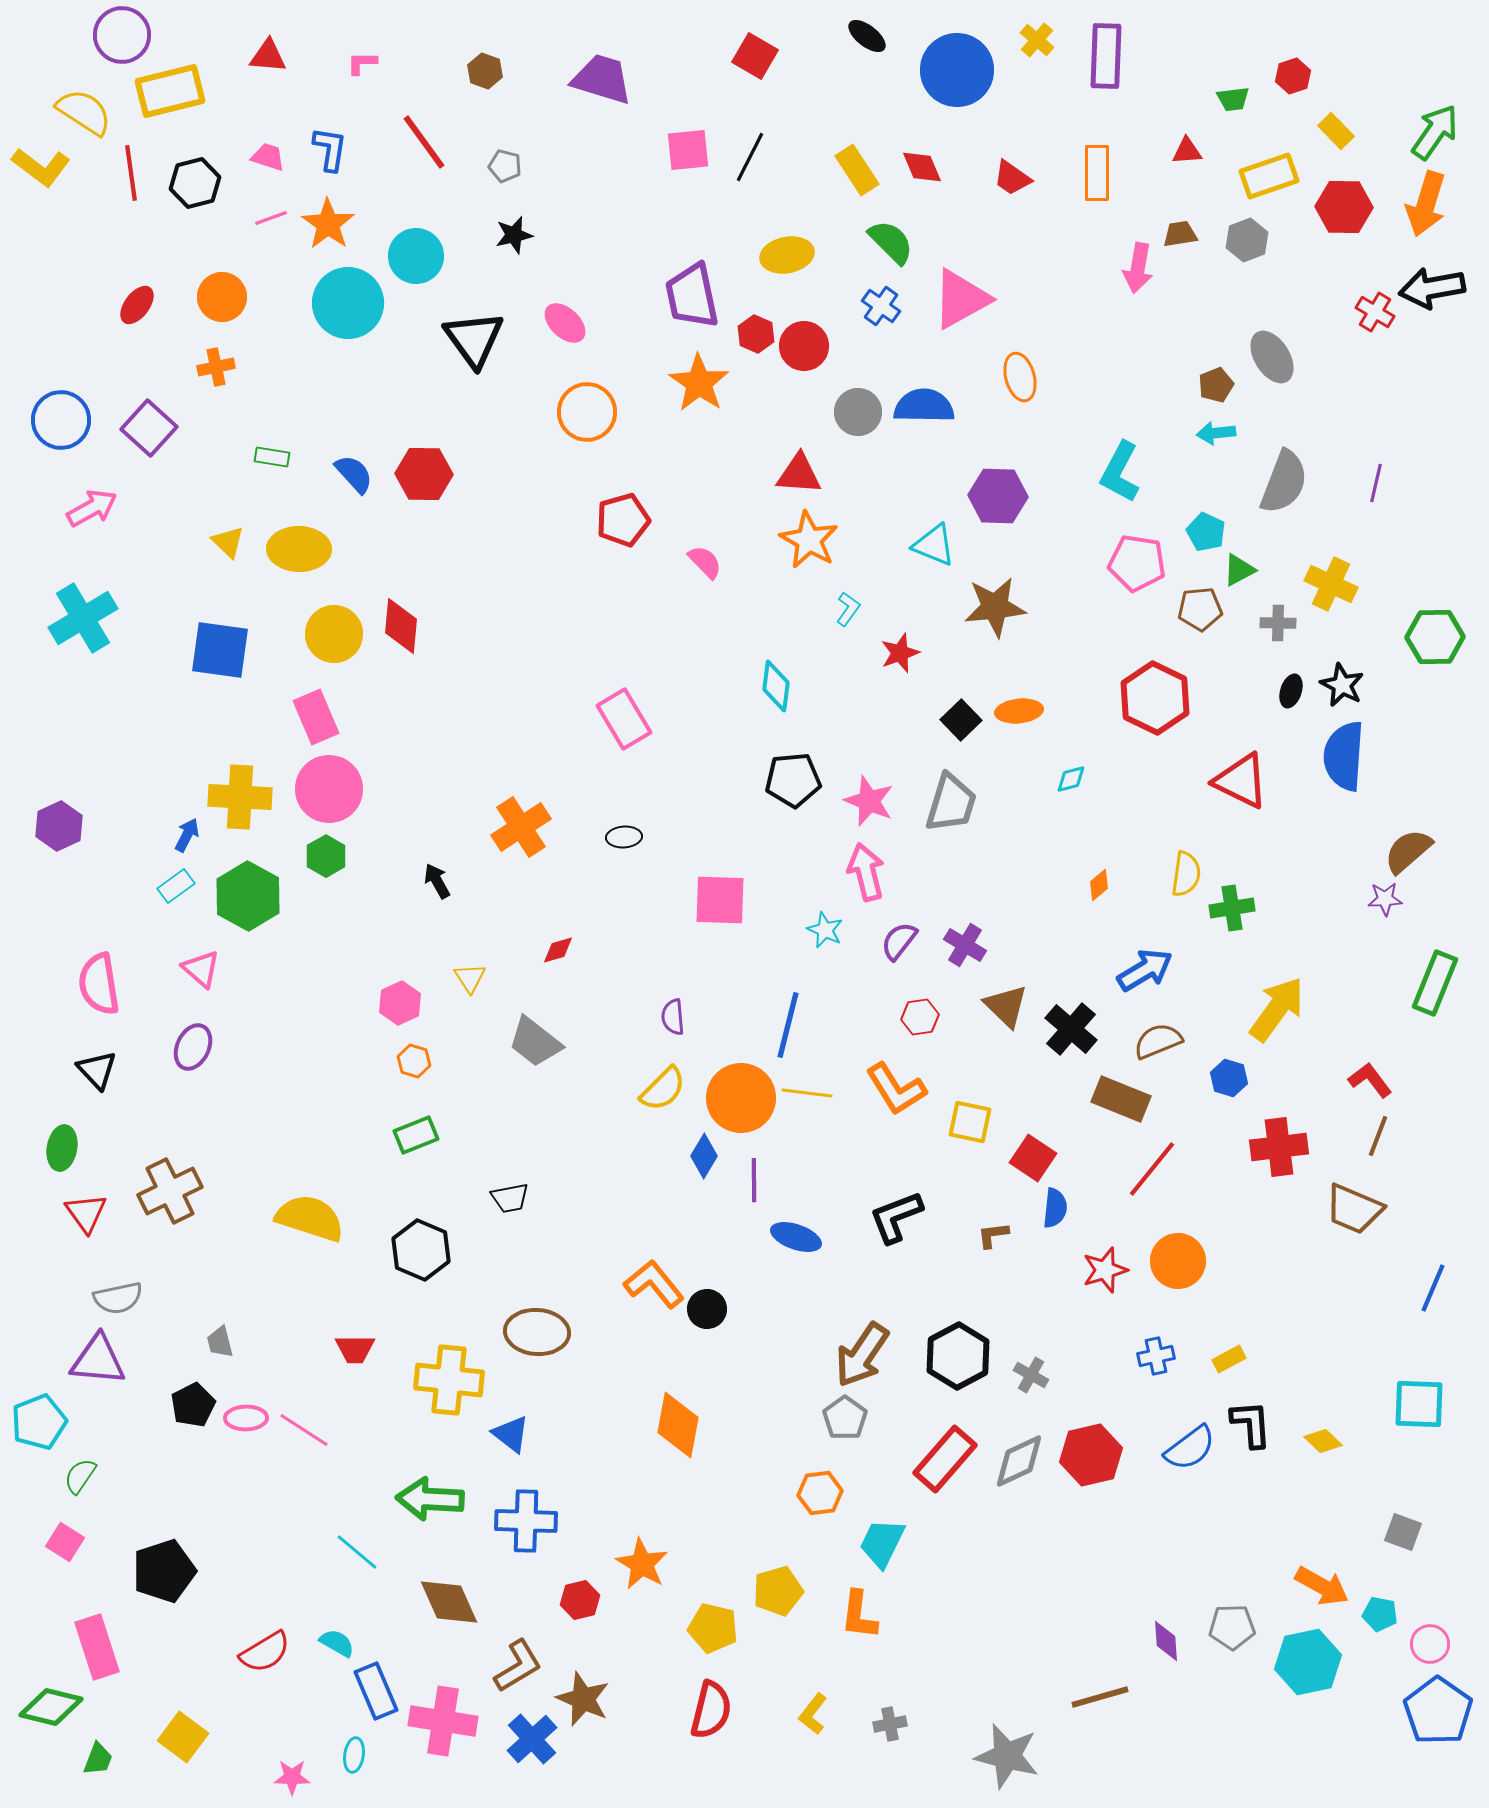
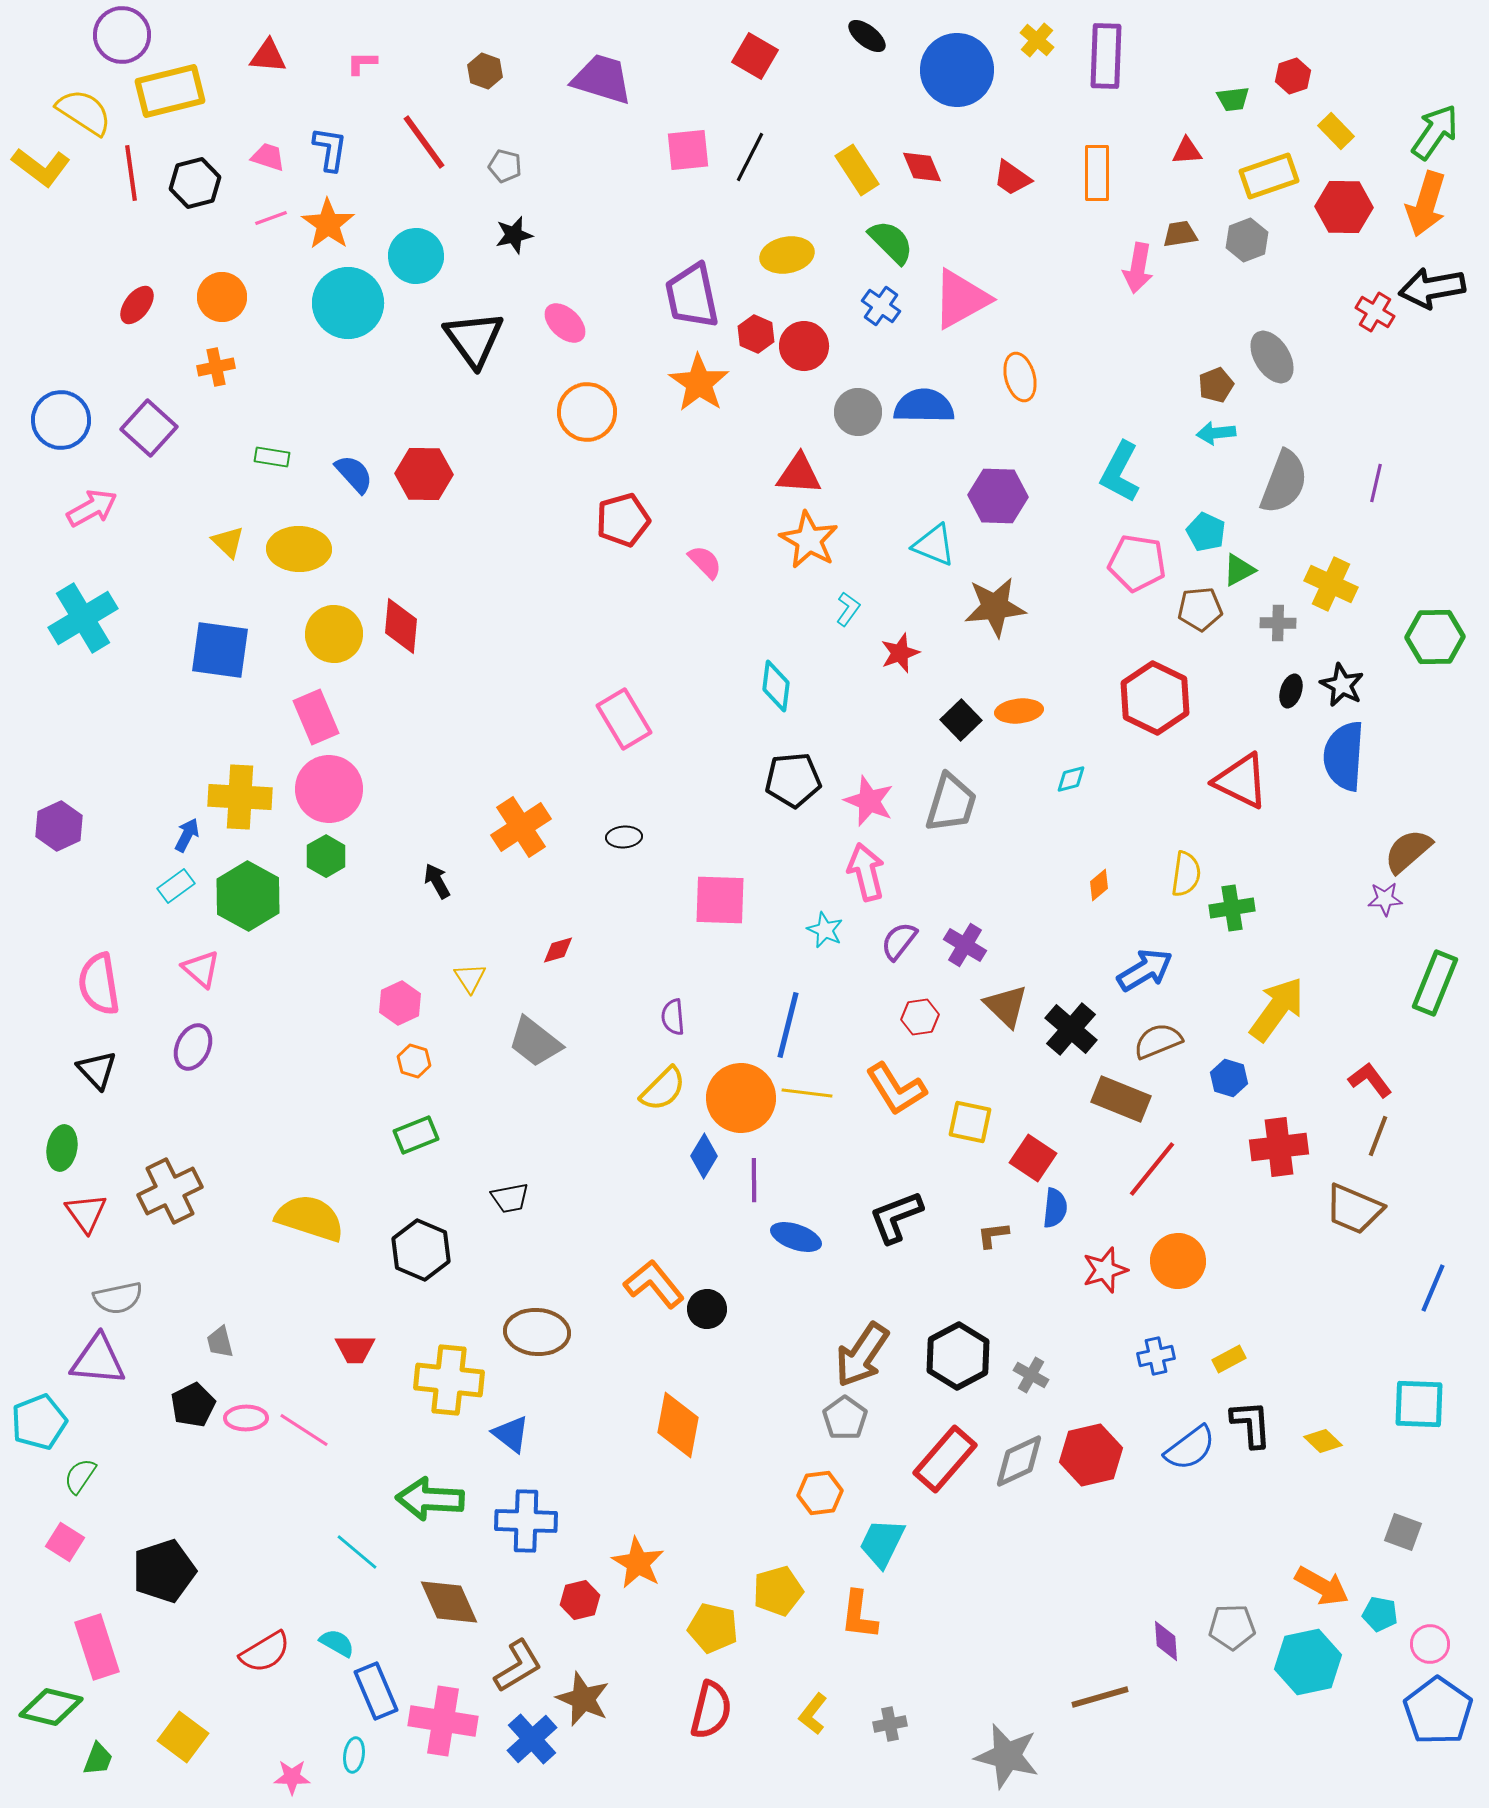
orange star at (642, 1564): moved 4 px left, 1 px up
